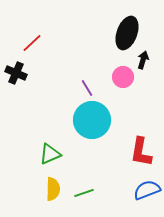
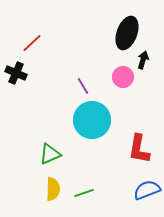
purple line: moved 4 px left, 2 px up
red L-shape: moved 2 px left, 3 px up
